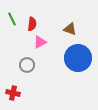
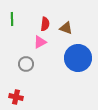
green line: rotated 24 degrees clockwise
red semicircle: moved 13 px right
brown triangle: moved 4 px left, 1 px up
gray circle: moved 1 px left, 1 px up
red cross: moved 3 px right, 4 px down
